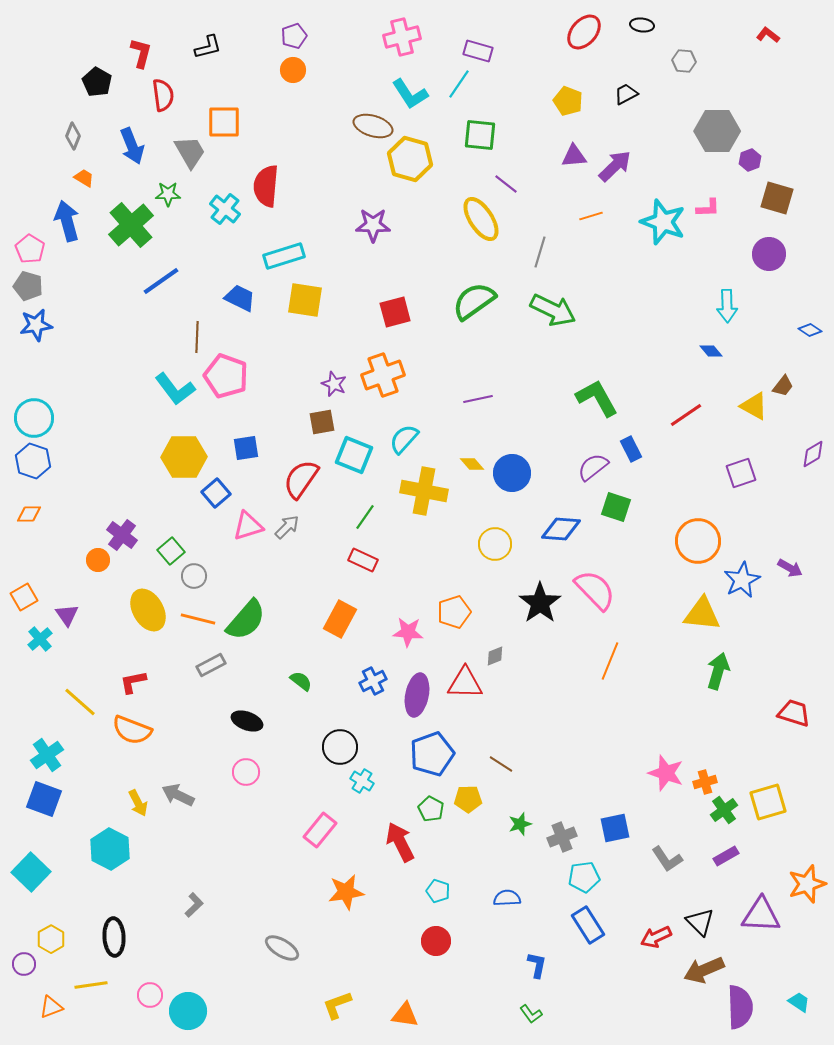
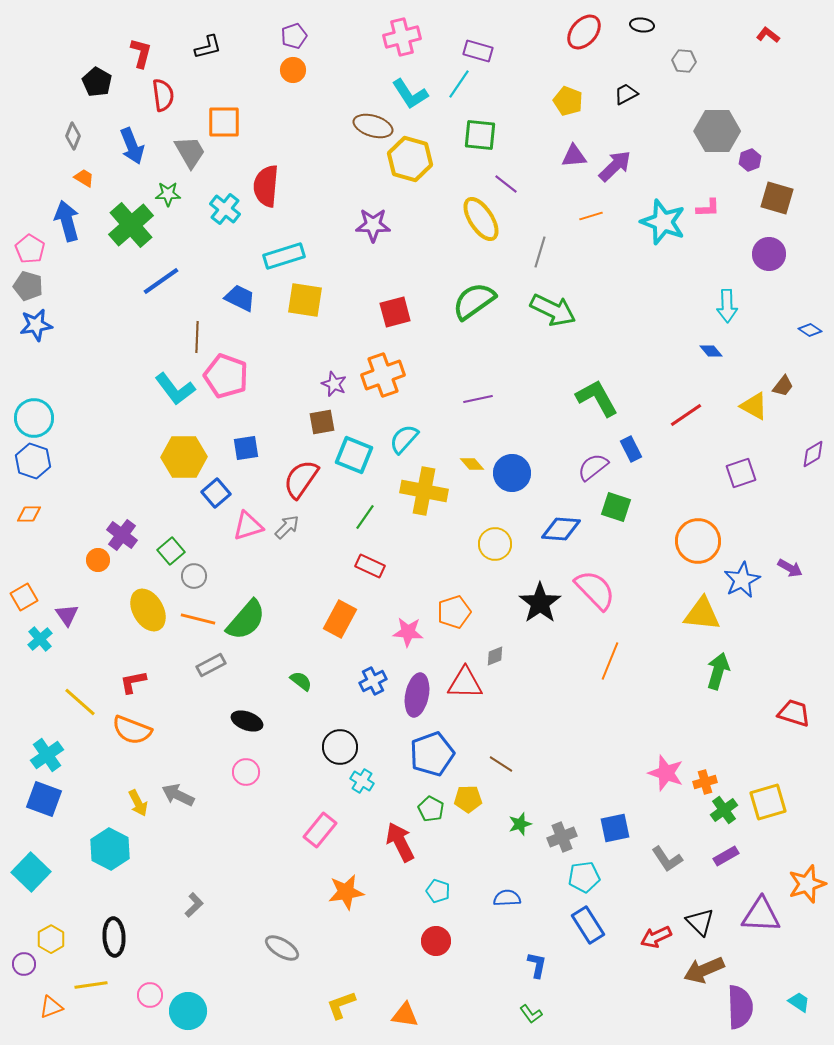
red rectangle at (363, 560): moved 7 px right, 6 px down
yellow L-shape at (337, 1005): moved 4 px right
